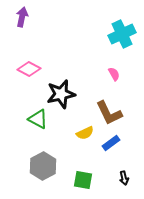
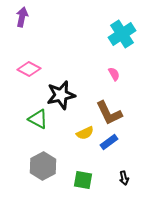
cyan cross: rotated 8 degrees counterclockwise
black star: moved 1 px down
blue rectangle: moved 2 px left, 1 px up
